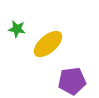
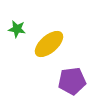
yellow ellipse: moved 1 px right
